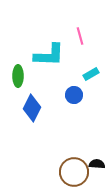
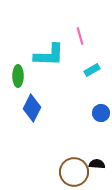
cyan rectangle: moved 1 px right, 4 px up
blue circle: moved 27 px right, 18 px down
